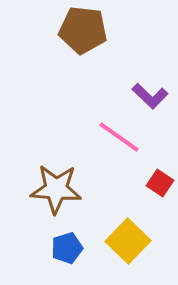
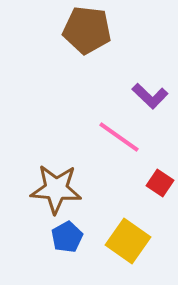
brown pentagon: moved 4 px right
yellow square: rotated 9 degrees counterclockwise
blue pentagon: moved 11 px up; rotated 12 degrees counterclockwise
